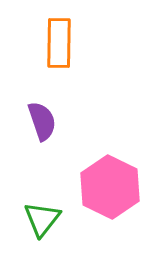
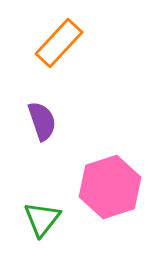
orange rectangle: rotated 42 degrees clockwise
pink hexagon: rotated 16 degrees clockwise
